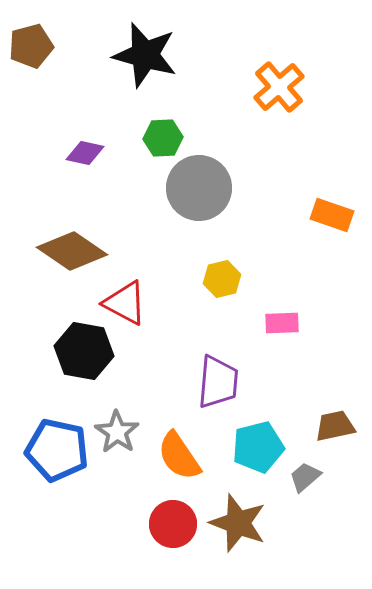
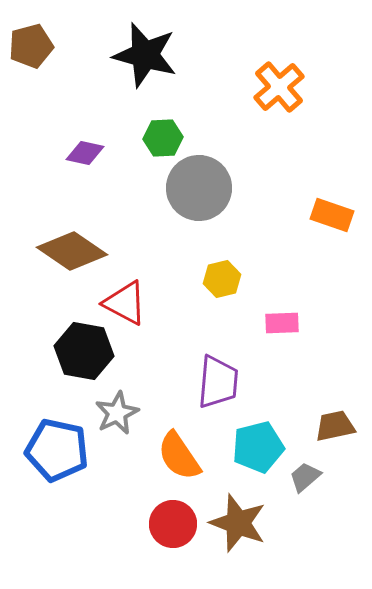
gray star: moved 19 px up; rotated 12 degrees clockwise
